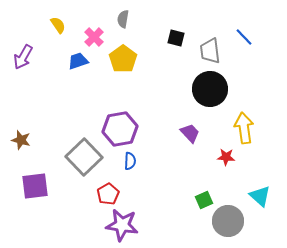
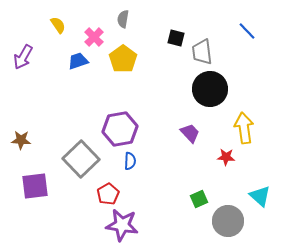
blue line: moved 3 px right, 6 px up
gray trapezoid: moved 8 px left, 1 px down
brown star: rotated 12 degrees counterclockwise
gray square: moved 3 px left, 2 px down
green square: moved 5 px left, 1 px up
